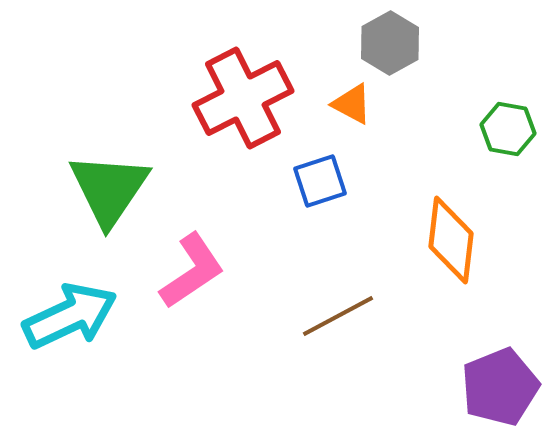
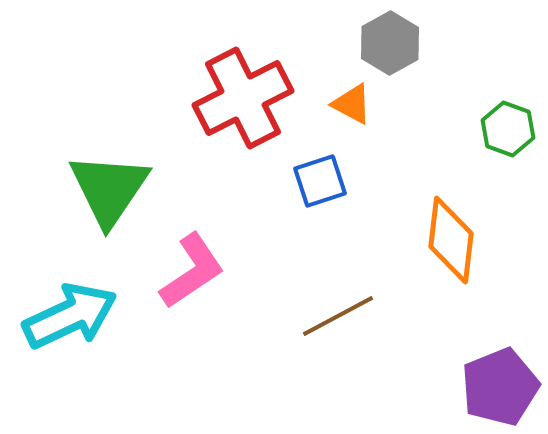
green hexagon: rotated 10 degrees clockwise
